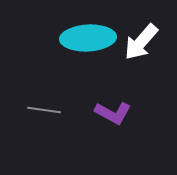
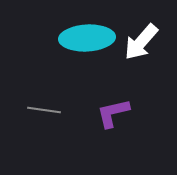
cyan ellipse: moved 1 px left
purple L-shape: rotated 138 degrees clockwise
